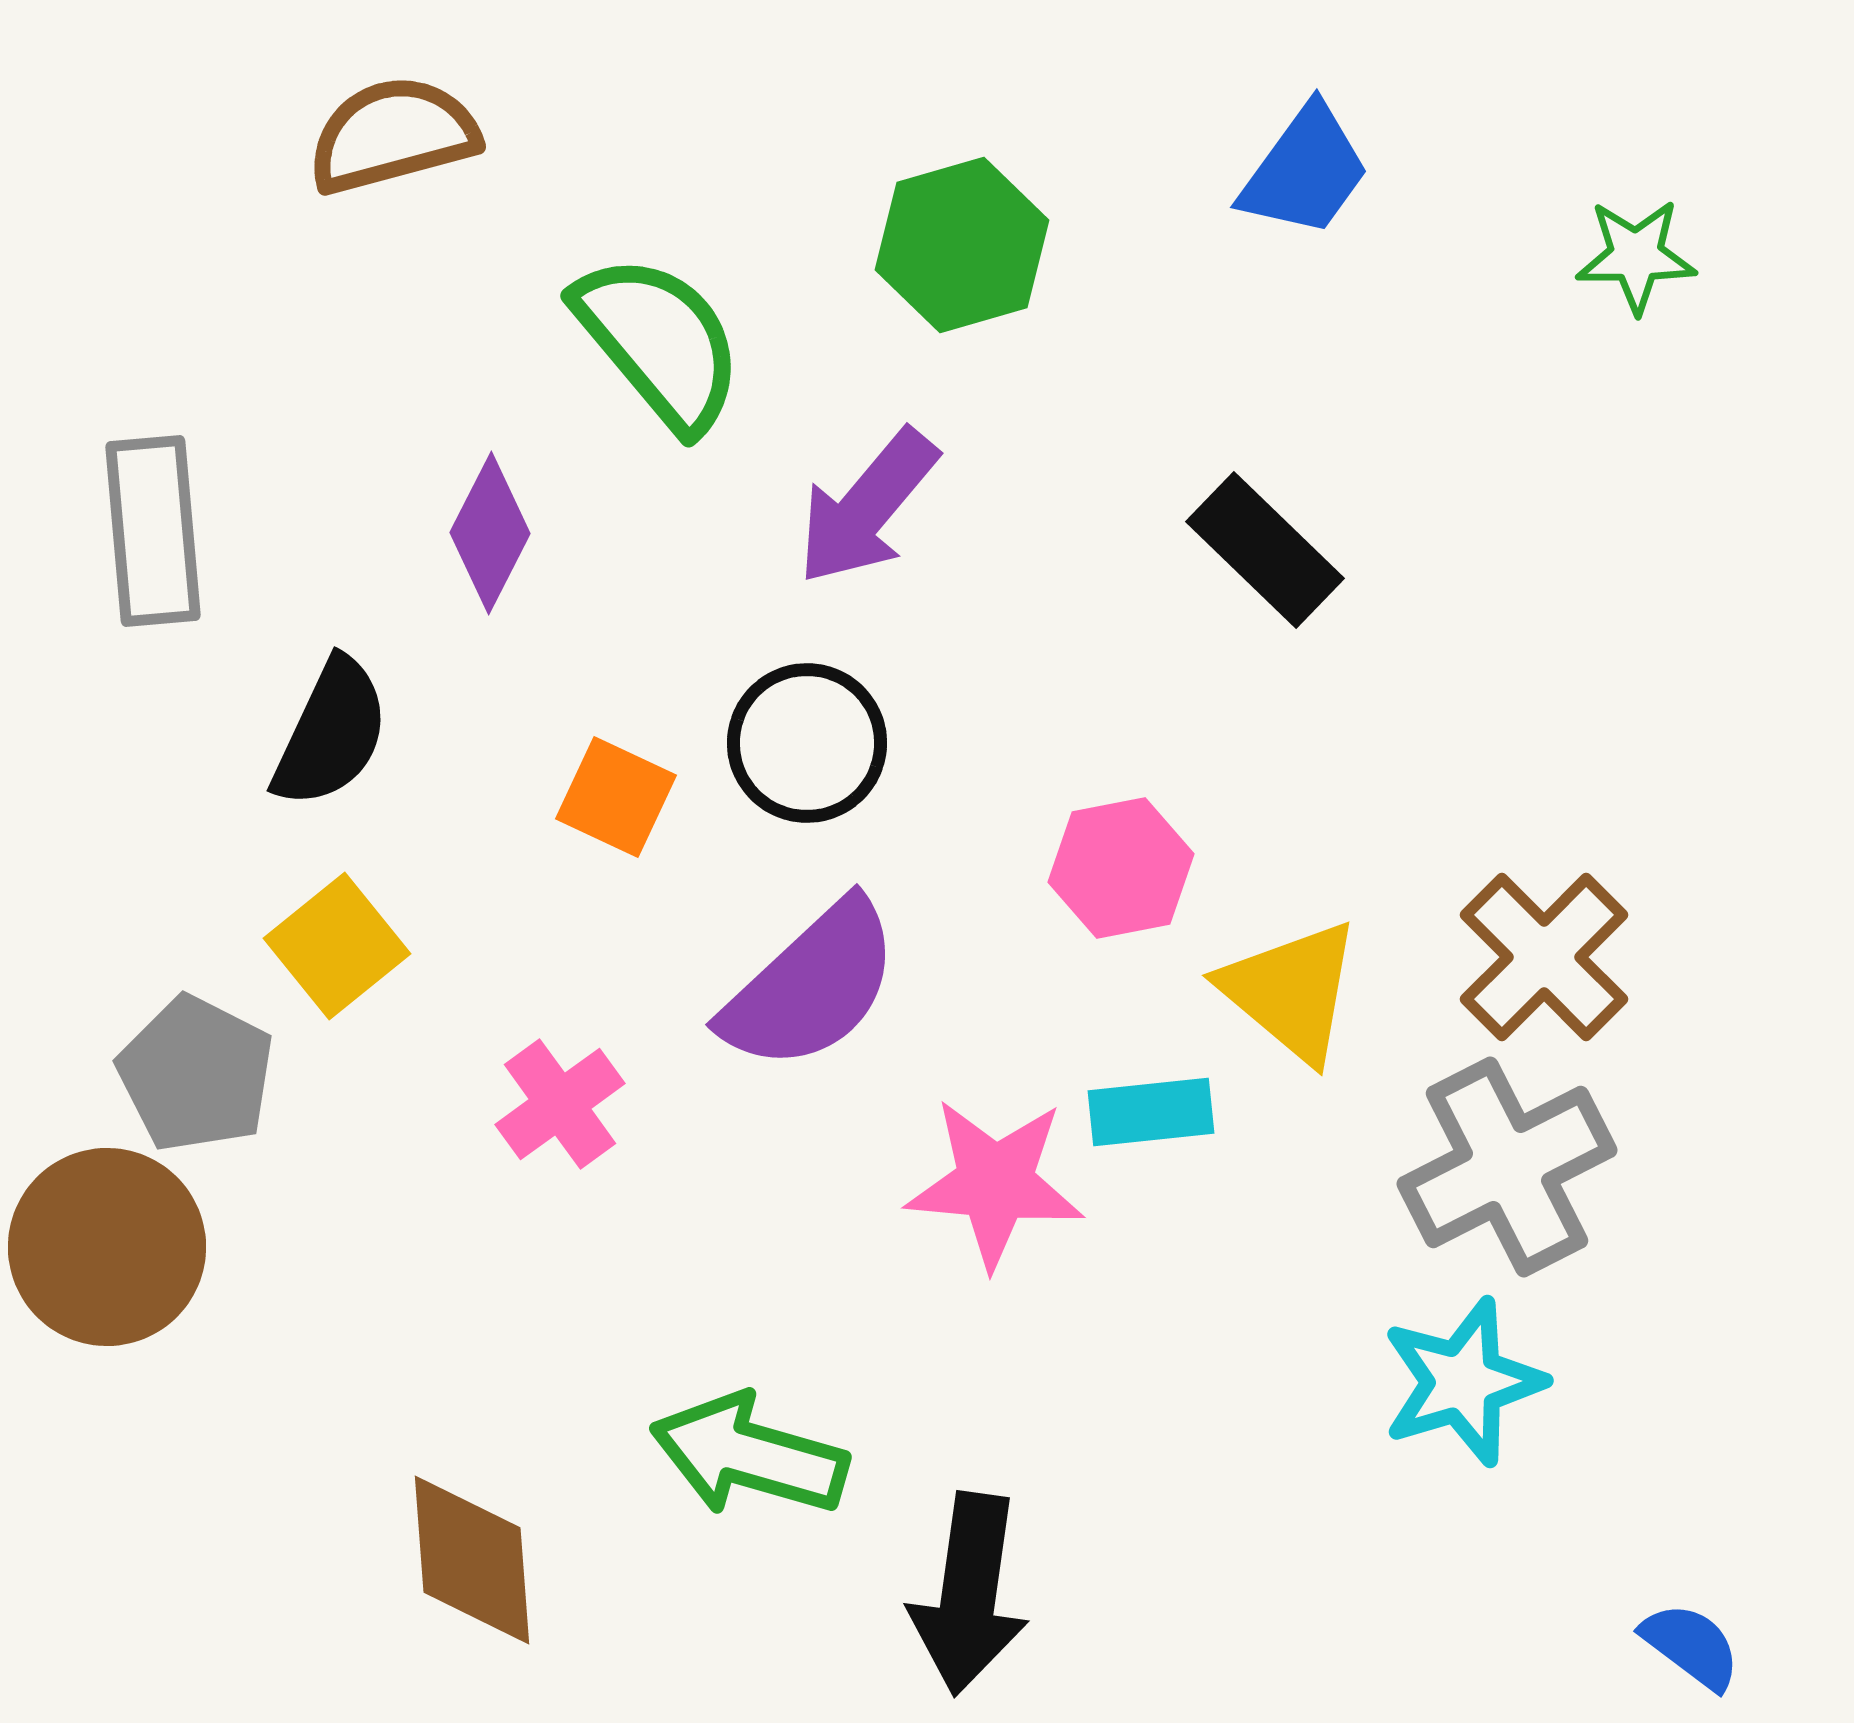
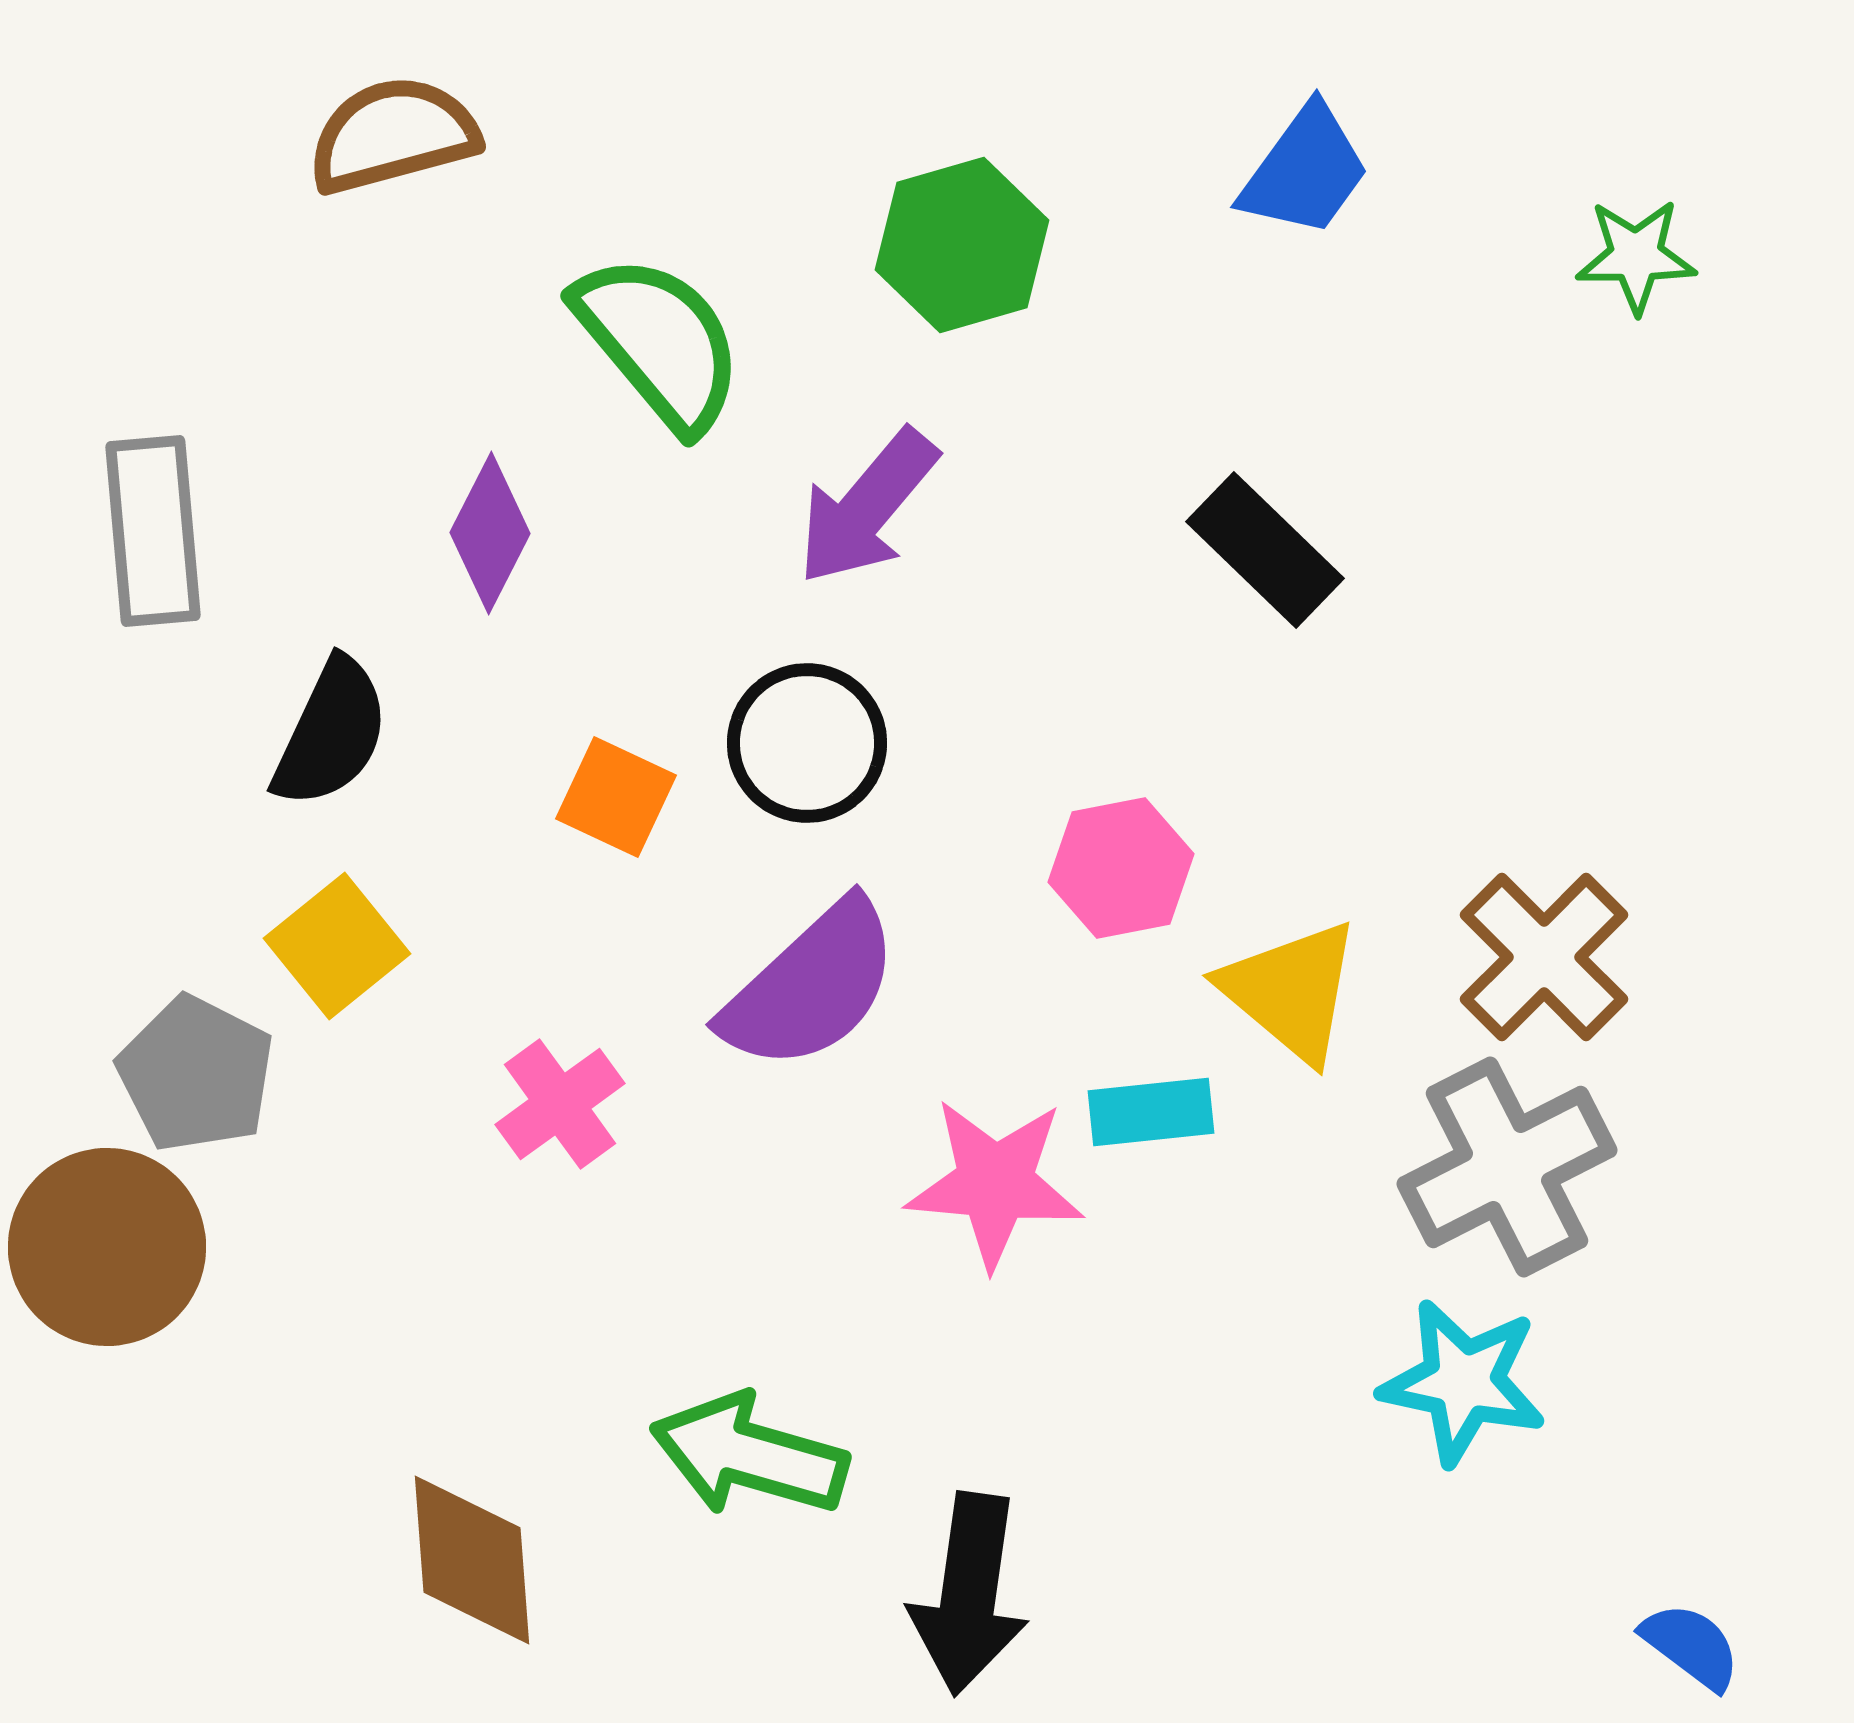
cyan star: rotated 29 degrees clockwise
